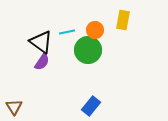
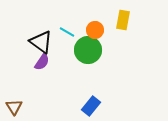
cyan line: rotated 42 degrees clockwise
